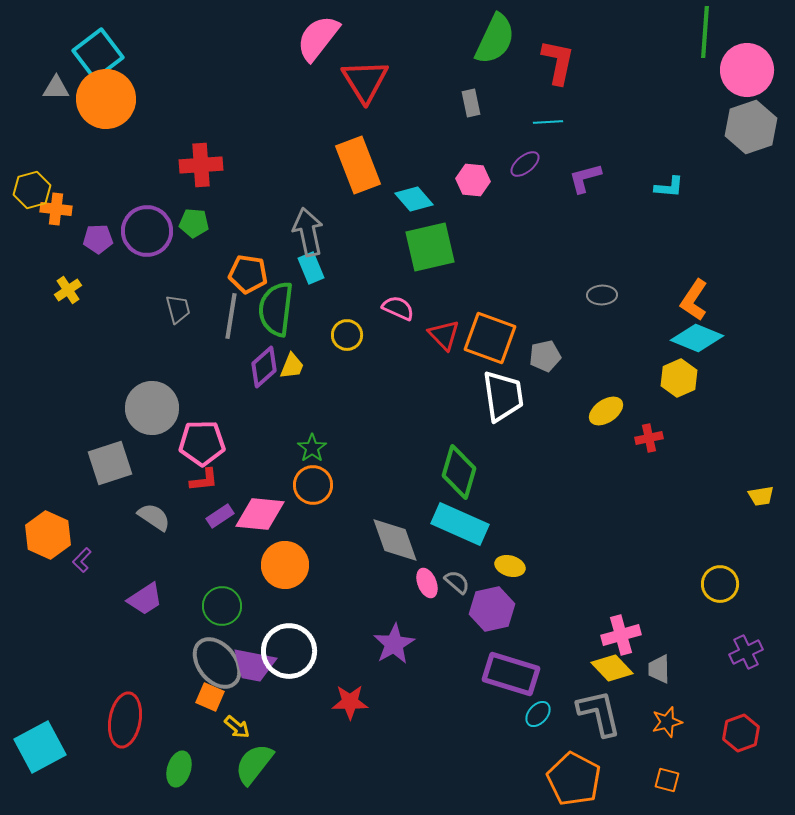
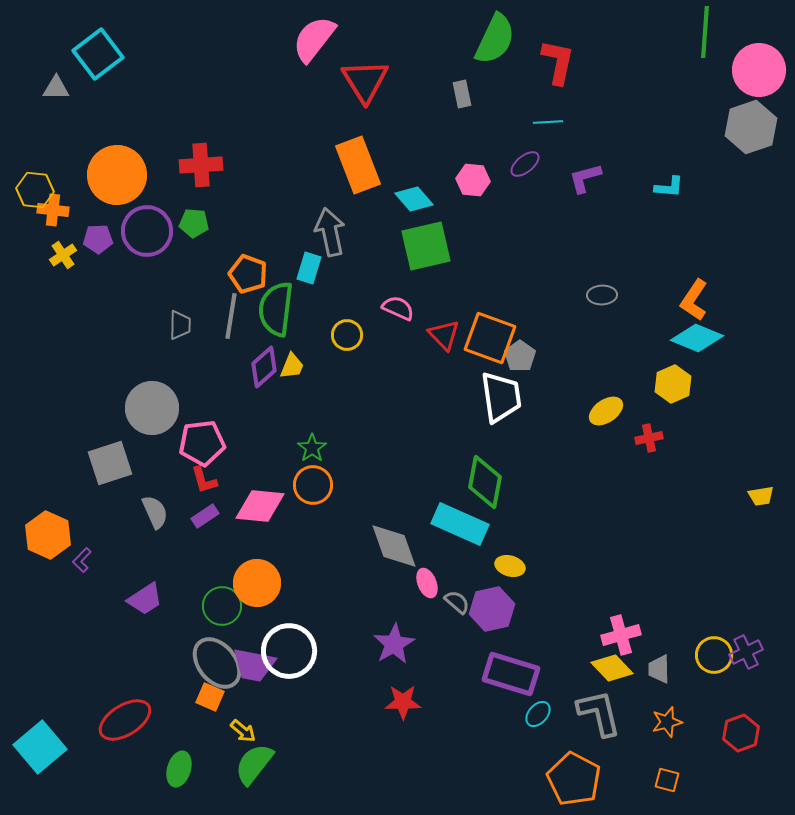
pink semicircle at (318, 38): moved 4 px left, 1 px down
pink circle at (747, 70): moved 12 px right
orange circle at (106, 99): moved 11 px right, 76 px down
gray rectangle at (471, 103): moved 9 px left, 9 px up
yellow hexagon at (32, 190): moved 3 px right; rotated 21 degrees clockwise
orange cross at (56, 209): moved 3 px left, 1 px down
gray arrow at (308, 232): moved 22 px right
green square at (430, 247): moved 4 px left, 1 px up
cyan rectangle at (311, 268): moved 2 px left; rotated 40 degrees clockwise
orange pentagon at (248, 274): rotated 12 degrees clockwise
yellow cross at (68, 290): moved 5 px left, 35 px up
gray trapezoid at (178, 309): moved 2 px right, 16 px down; rotated 16 degrees clockwise
gray pentagon at (545, 356): moved 25 px left; rotated 24 degrees counterclockwise
yellow hexagon at (679, 378): moved 6 px left, 6 px down
white trapezoid at (503, 396): moved 2 px left, 1 px down
pink pentagon at (202, 443): rotated 6 degrees counterclockwise
green diamond at (459, 472): moved 26 px right, 10 px down; rotated 6 degrees counterclockwise
red L-shape at (204, 480): rotated 80 degrees clockwise
pink diamond at (260, 514): moved 8 px up
purple rectangle at (220, 516): moved 15 px left
gray semicircle at (154, 517): moved 1 px right, 5 px up; rotated 32 degrees clockwise
gray diamond at (395, 540): moved 1 px left, 6 px down
orange circle at (285, 565): moved 28 px left, 18 px down
gray semicircle at (457, 582): moved 20 px down
yellow circle at (720, 584): moved 6 px left, 71 px down
red star at (350, 702): moved 53 px right
red ellipse at (125, 720): rotated 48 degrees clockwise
yellow arrow at (237, 727): moved 6 px right, 4 px down
cyan square at (40, 747): rotated 12 degrees counterclockwise
